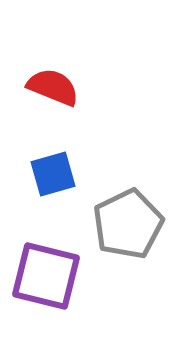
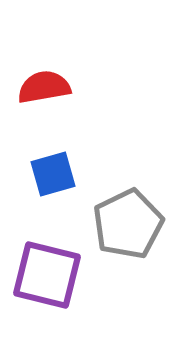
red semicircle: moved 9 px left; rotated 32 degrees counterclockwise
purple square: moved 1 px right, 1 px up
